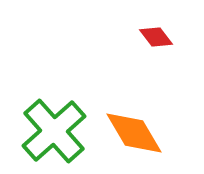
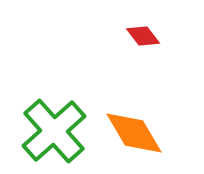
red diamond: moved 13 px left, 1 px up
